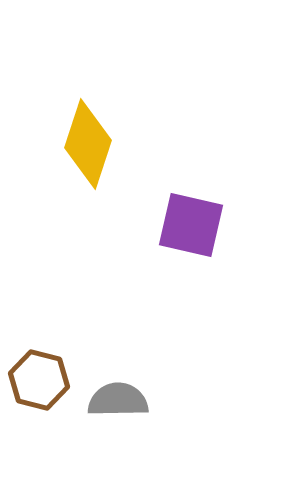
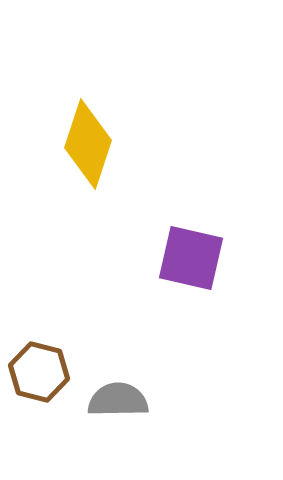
purple square: moved 33 px down
brown hexagon: moved 8 px up
